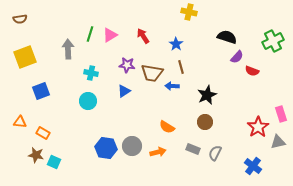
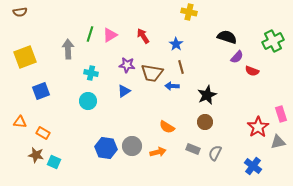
brown semicircle: moved 7 px up
